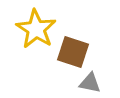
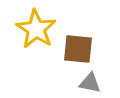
brown square: moved 5 px right, 3 px up; rotated 12 degrees counterclockwise
